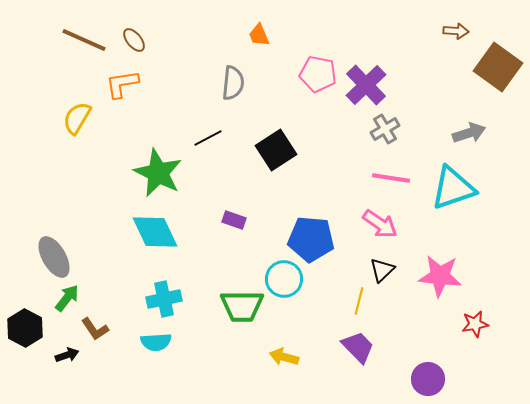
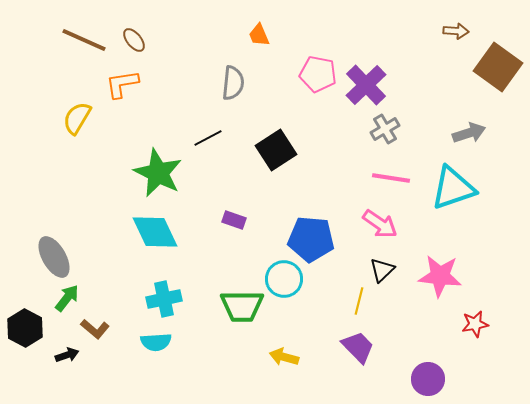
brown L-shape: rotated 16 degrees counterclockwise
